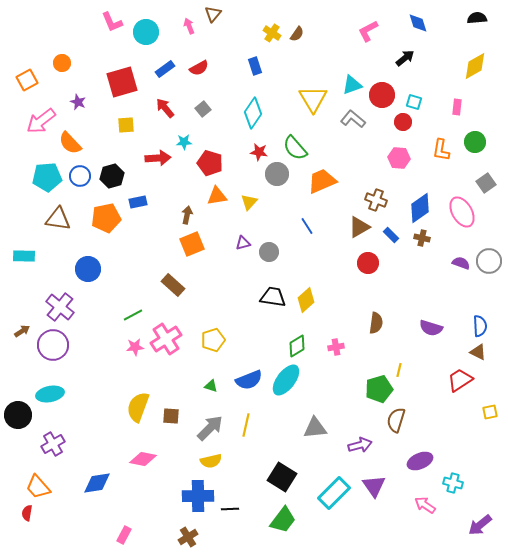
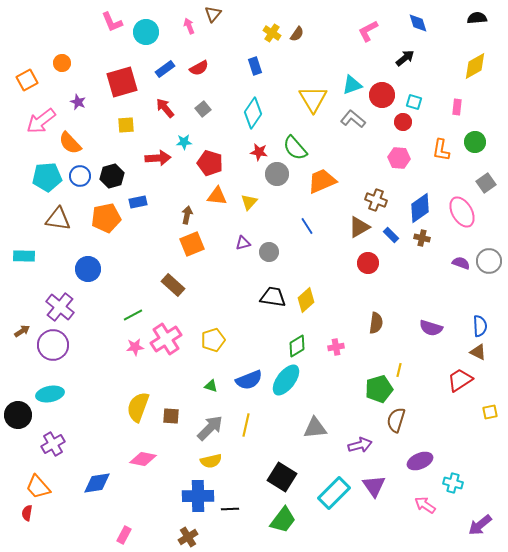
orange triangle at (217, 196): rotated 15 degrees clockwise
